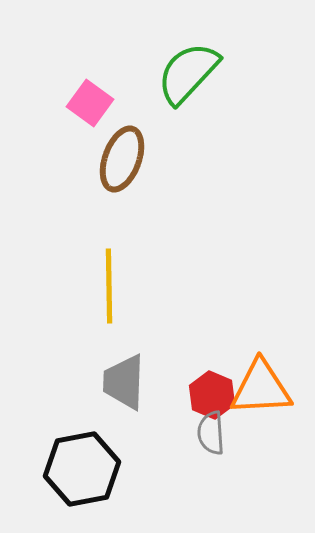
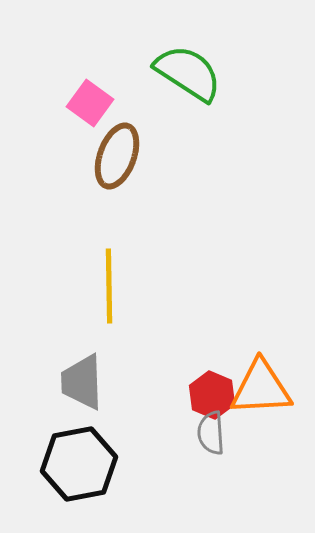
green semicircle: rotated 80 degrees clockwise
brown ellipse: moved 5 px left, 3 px up
gray trapezoid: moved 42 px left; rotated 4 degrees counterclockwise
black hexagon: moved 3 px left, 5 px up
